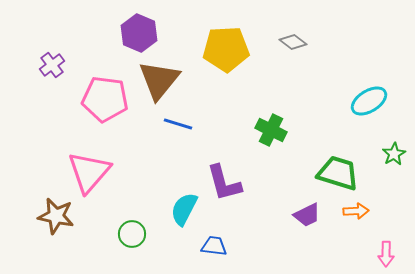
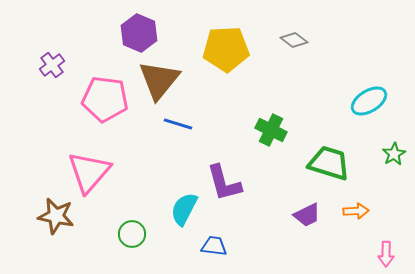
gray diamond: moved 1 px right, 2 px up
green trapezoid: moved 9 px left, 10 px up
